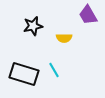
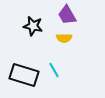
purple trapezoid: moved 21 px left
black star: rotated 24 degrees clockwise
black rectangle: moved 1 px down
